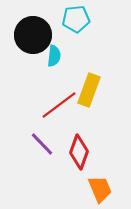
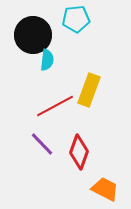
cyan semicircle: moved 7 px left, 4 px down
red line: moved 4 px left, 1 px down; rotated 9 degrees clockwise
orange trapezoid: moved 5 px right; rotated 40 degrees counterclockwise
